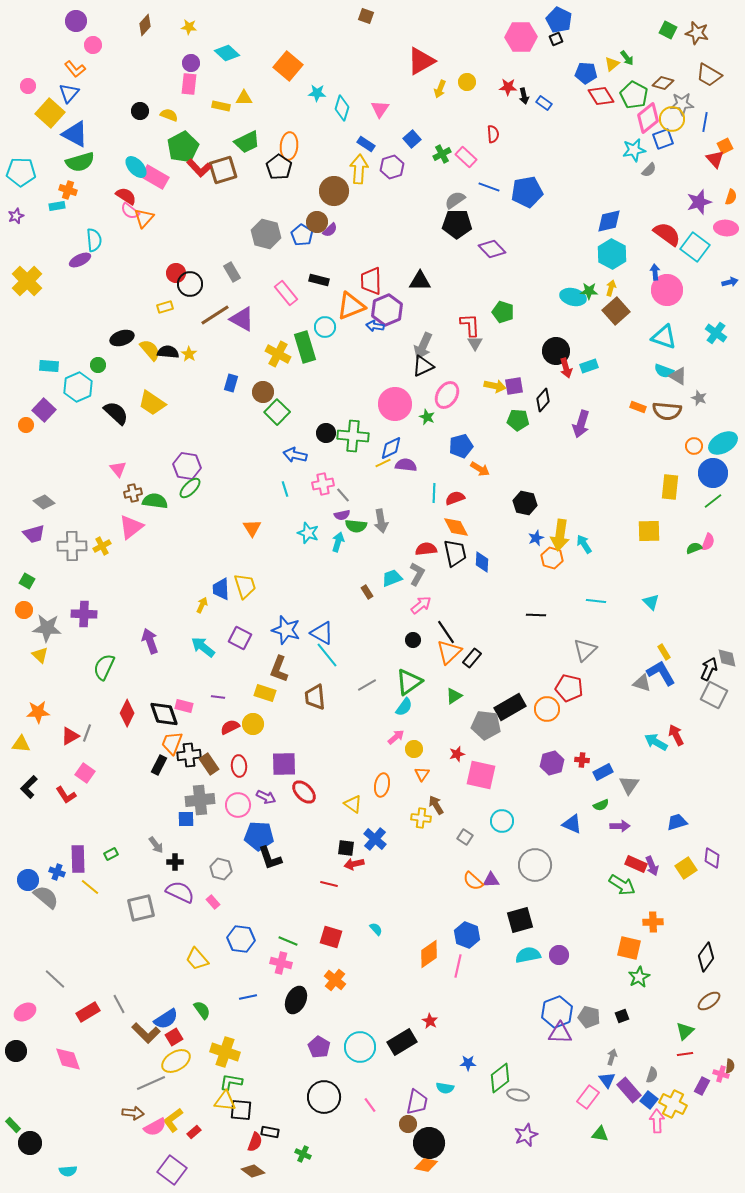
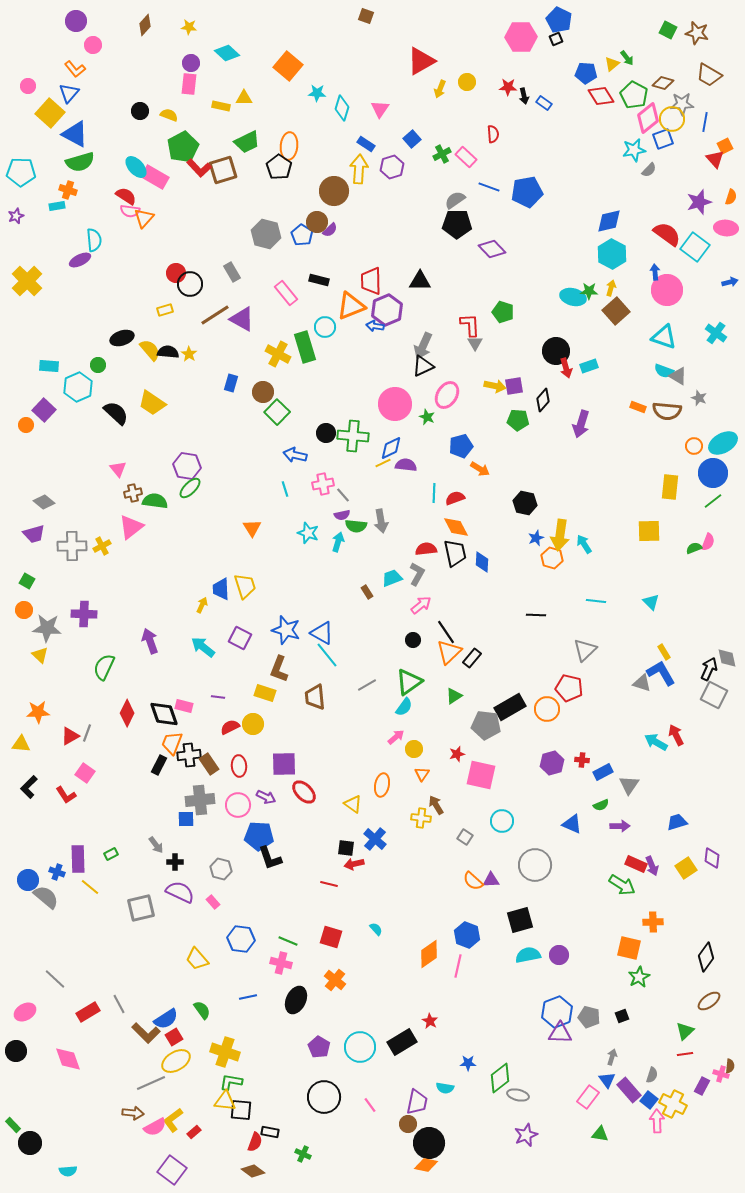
pink semicircle at (130, 211): rotated 30 degrees counterclockwise
yellow rectangle at (165, 307): moved 3 px down
